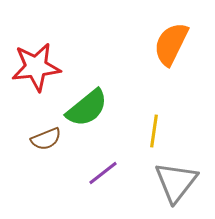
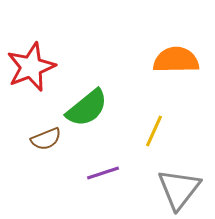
orange semicircle: moved 5 px right, 16 px down; rotated 63 degrees clockwise
red star: moved 5 px left; rotated 15 degrees counterclockwise
yellow line: rotated 16 degrees clockwise
purple line: rotated 20 degrees clockwise
gray triangle: moved 3 px right, 7 px down
